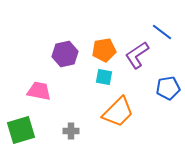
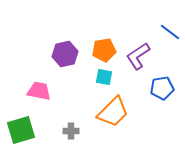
blue line: moved 8 px right
purple L-shape: moved 1 px right, 1 px down
blue pentagon: moved 6 px left
orange trapezoid: moved 5 px left
